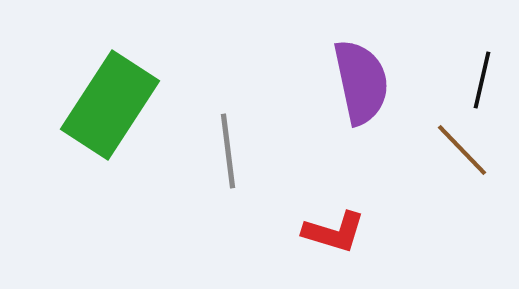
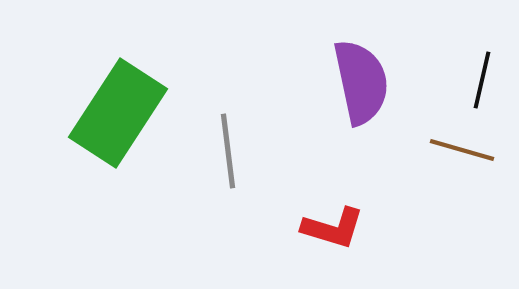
green rectangle: moved 8 px right, 8 px down
brown line: rotated 30 degrees counterclockwise
red L-shape: moved 1 px left, 4 px up
